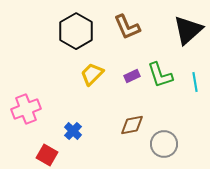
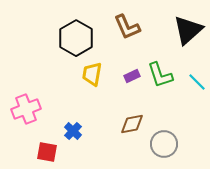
black hexagon: moved 7 px down
yellow trapezoid: rotated 35 degrees counterclockwise
cyan line: moved 2 px right; rotated 36 degrees counterclockwise
brown diamond: moved 1 px up
red square: moved 3 px up; rotated 20 degrees counterclockwise
